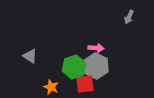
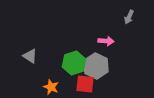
pink arrow: moved 10 px right, 7 px up
green hexagon: moved 4 px up
red square: rotated 12 degrees clockwise
